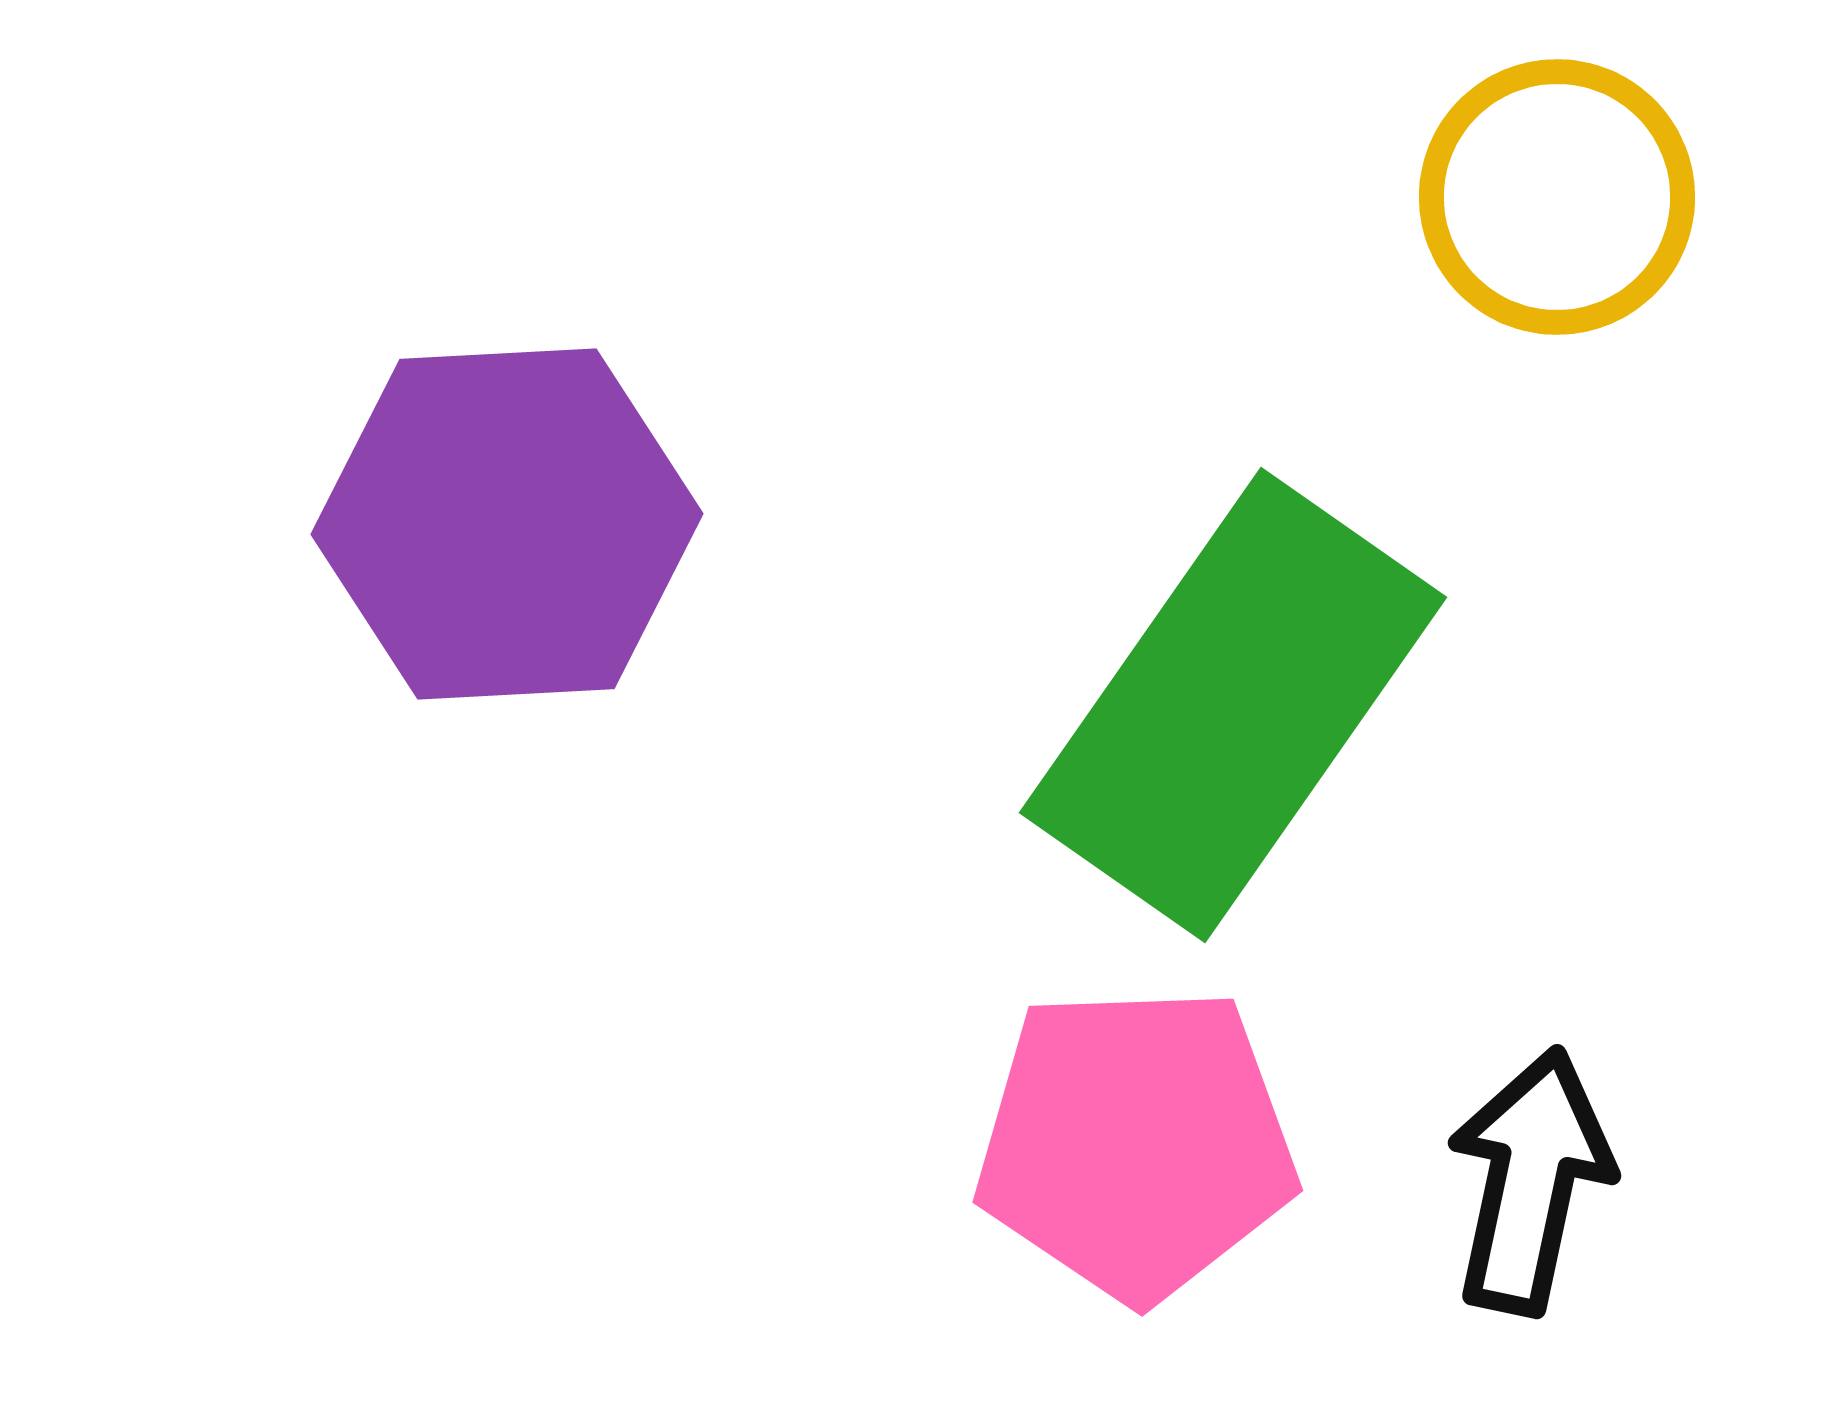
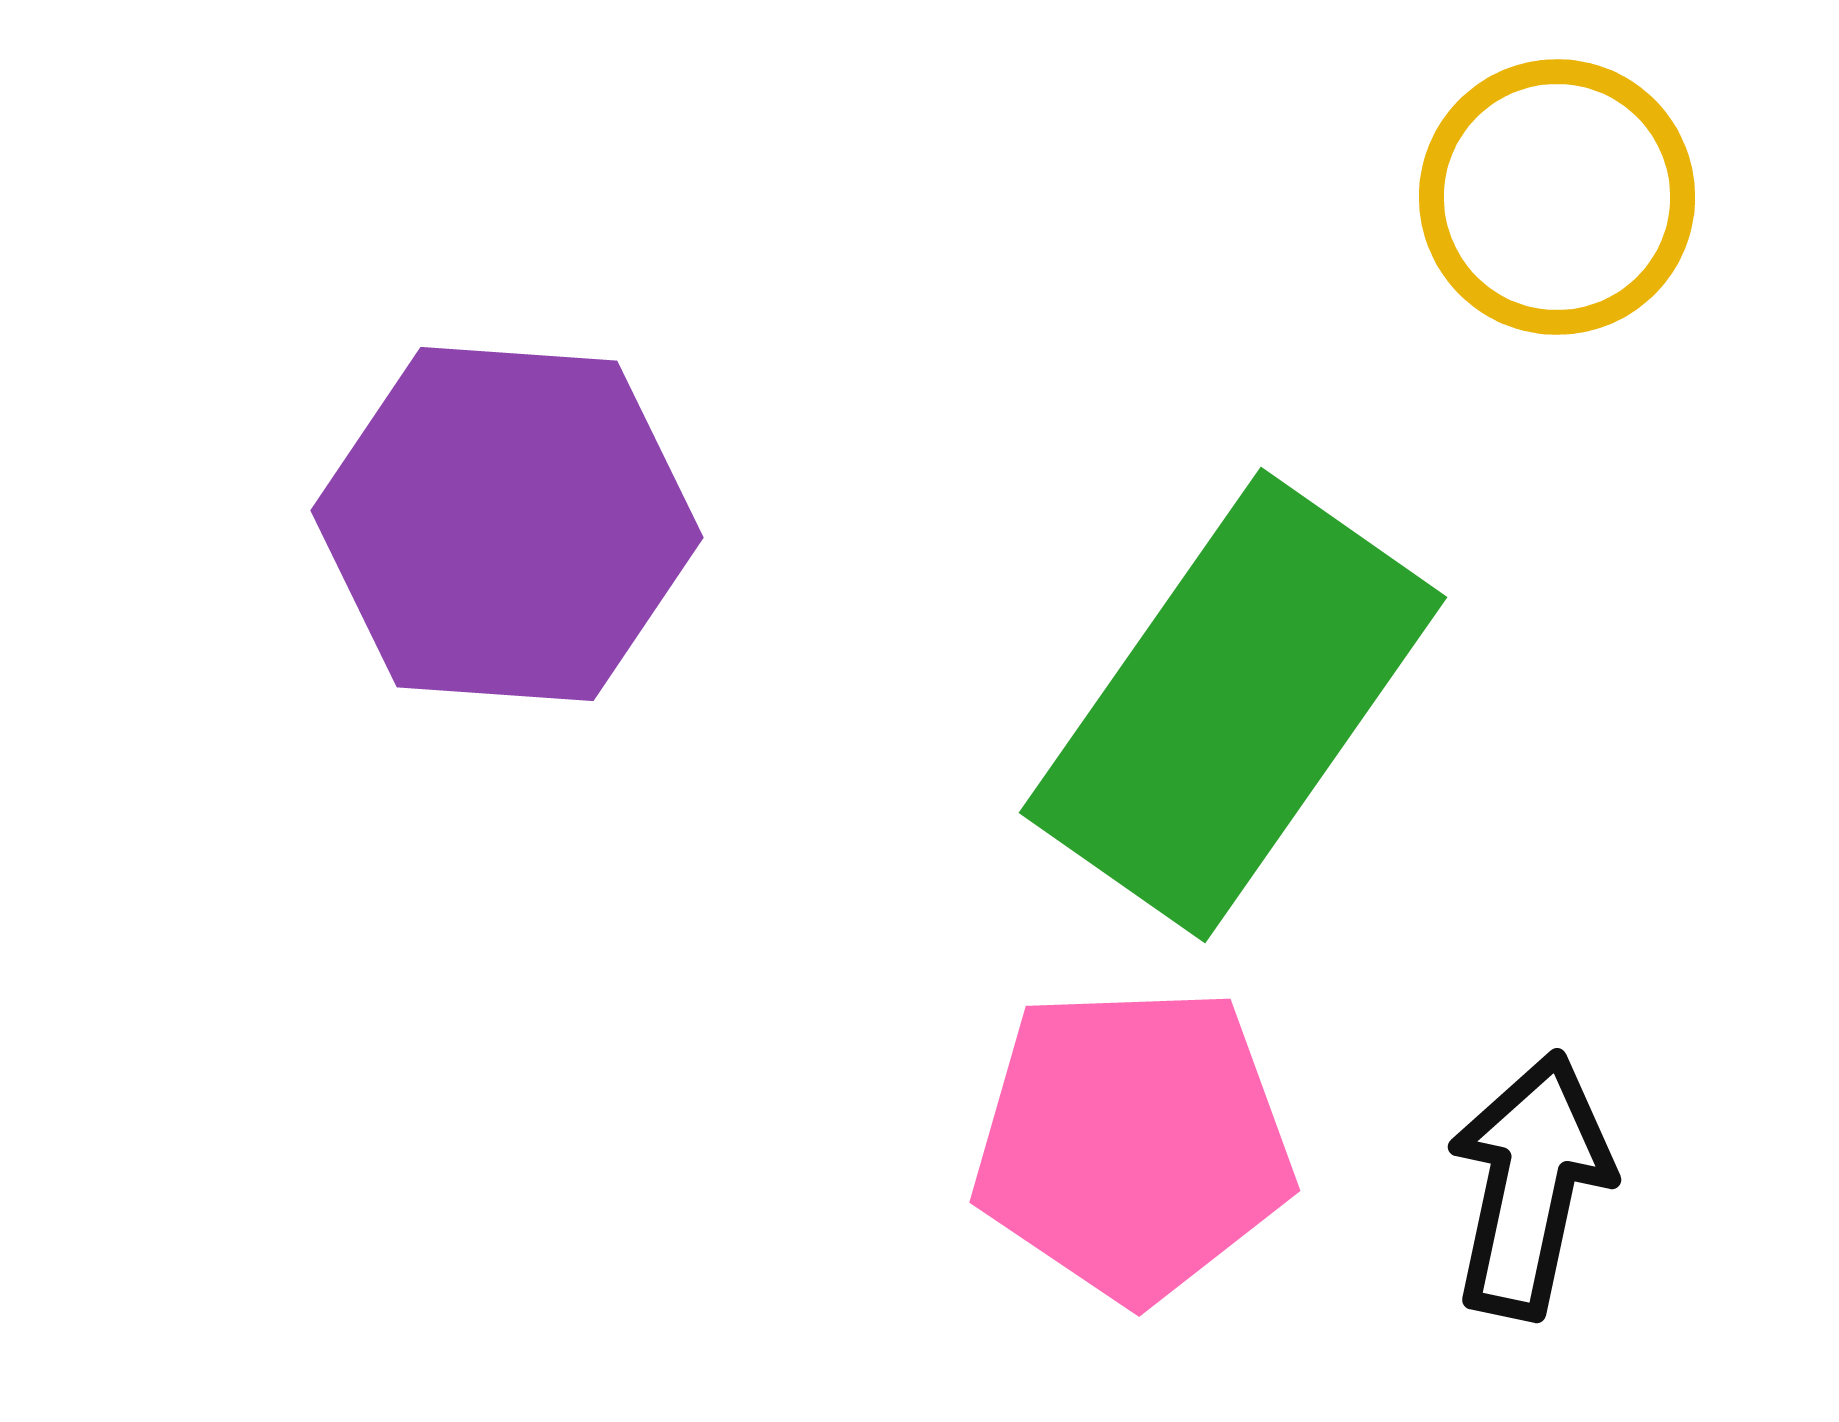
purple hexagon: rotated 7 degrees clockwise
pink pentagon: moved 3 px left
black arrow: moved 4 px down
